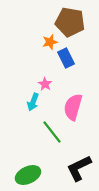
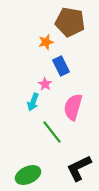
orange star: moved 4 px left
blue rectangle: moved 5 px left, 8 px down
